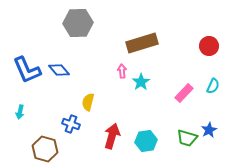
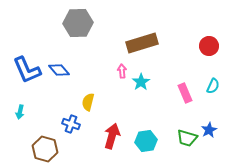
pink rectangle: moved 1 px right; rotated 66 degrees counterclockwise
